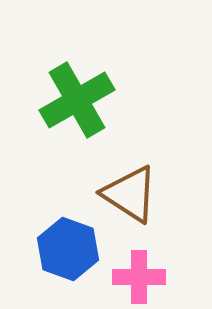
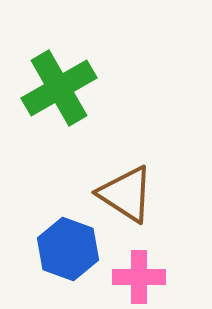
green cross: moved 18 px left, 12 px up
brown triangle: moved 4 px left
